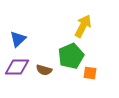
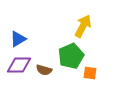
blue triangle: rotated 12 degrees clockwise
purple diamond: moved 2 px right, 2 px up
